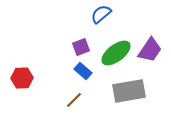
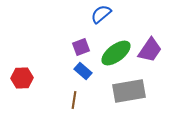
brown line: rotated 36 degrees counterclockwise
